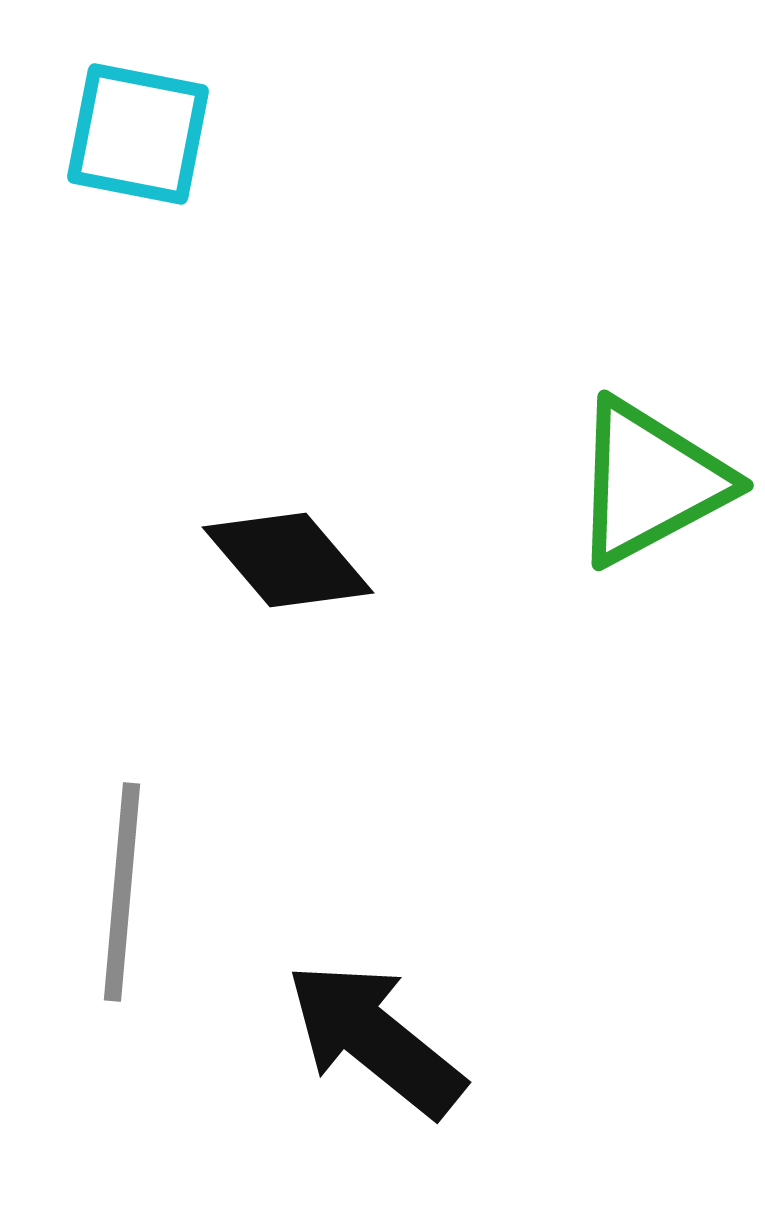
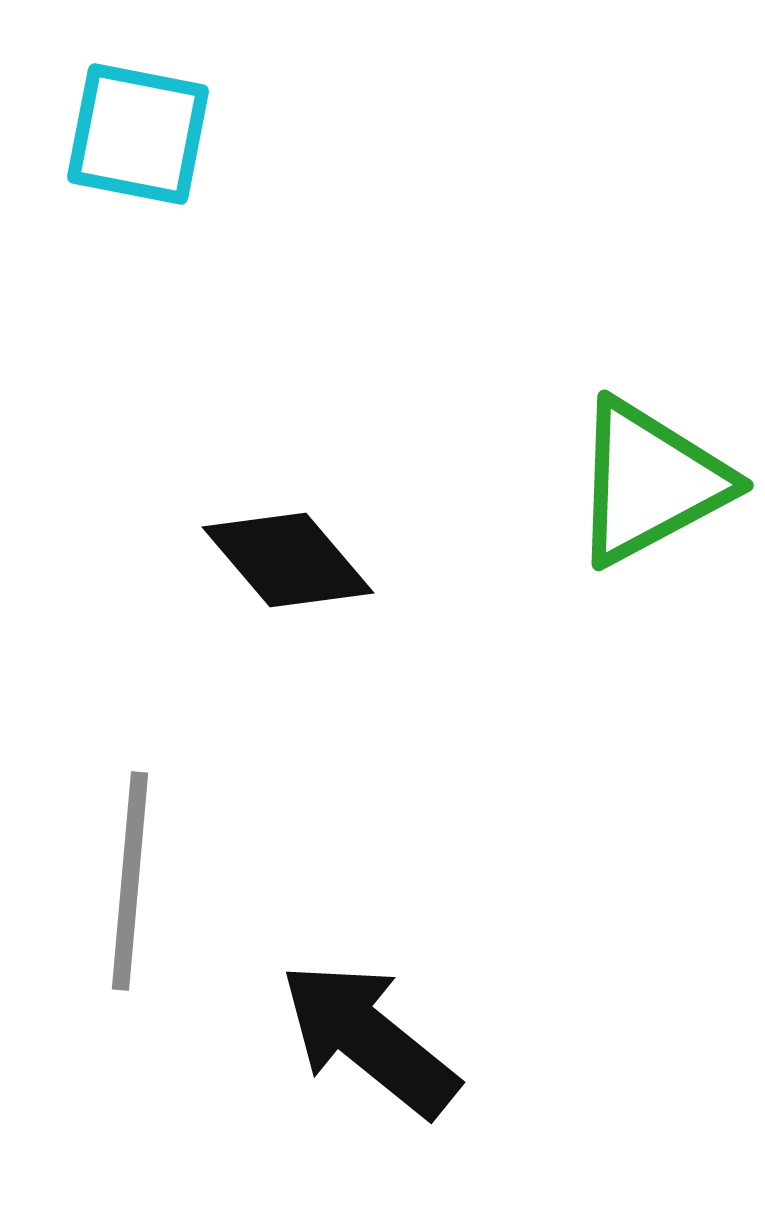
gray line: moved 8 px right, 11 px up
black arrow: moved 6 px left
